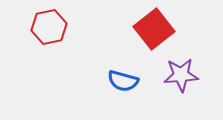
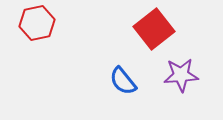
red hexagon: moved 12 px left, 4 px up
blue semicircle: rotated 36 degrees clockwise
